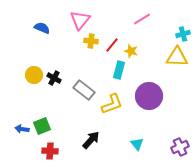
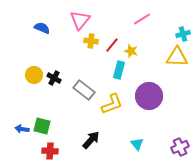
green square: rotated 36 degrees clockwise
